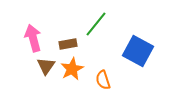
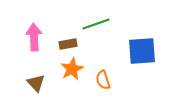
green line: rotated 32 degrees clockwise
pink arrow: moved 1 px right, 1 px up; rotated 12 degrees clockwise
blue square: moved 4 px right; rotated 32 degrees counterclockwise
brown triangle: moved 10 px left, 17 px down; rotated 18 degrees counterclockwise
